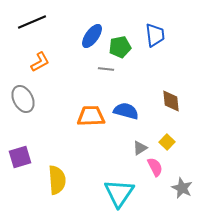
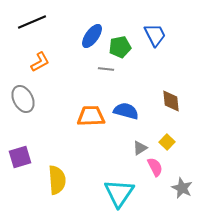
blue trapezoid: rotated 20 degrees counterclockwise
